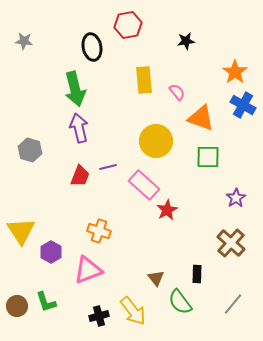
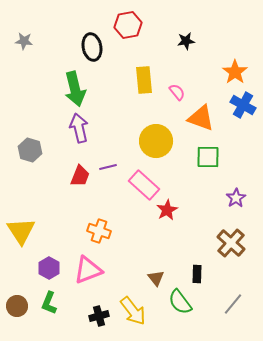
purple hexagon: moved 2 px left, 16 px down
green L-shape: moved 3 px right, 1 px down; rotated 40 degrees clockwise
